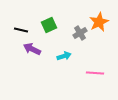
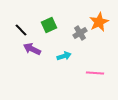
black line: rotated 32 degrees clockwise
